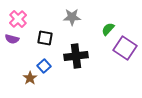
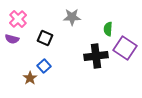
green semicircle: rotated 40 degrees counterclockwise
black square: rotated 14 degrees clockwise
black cross: moved 20 px right
